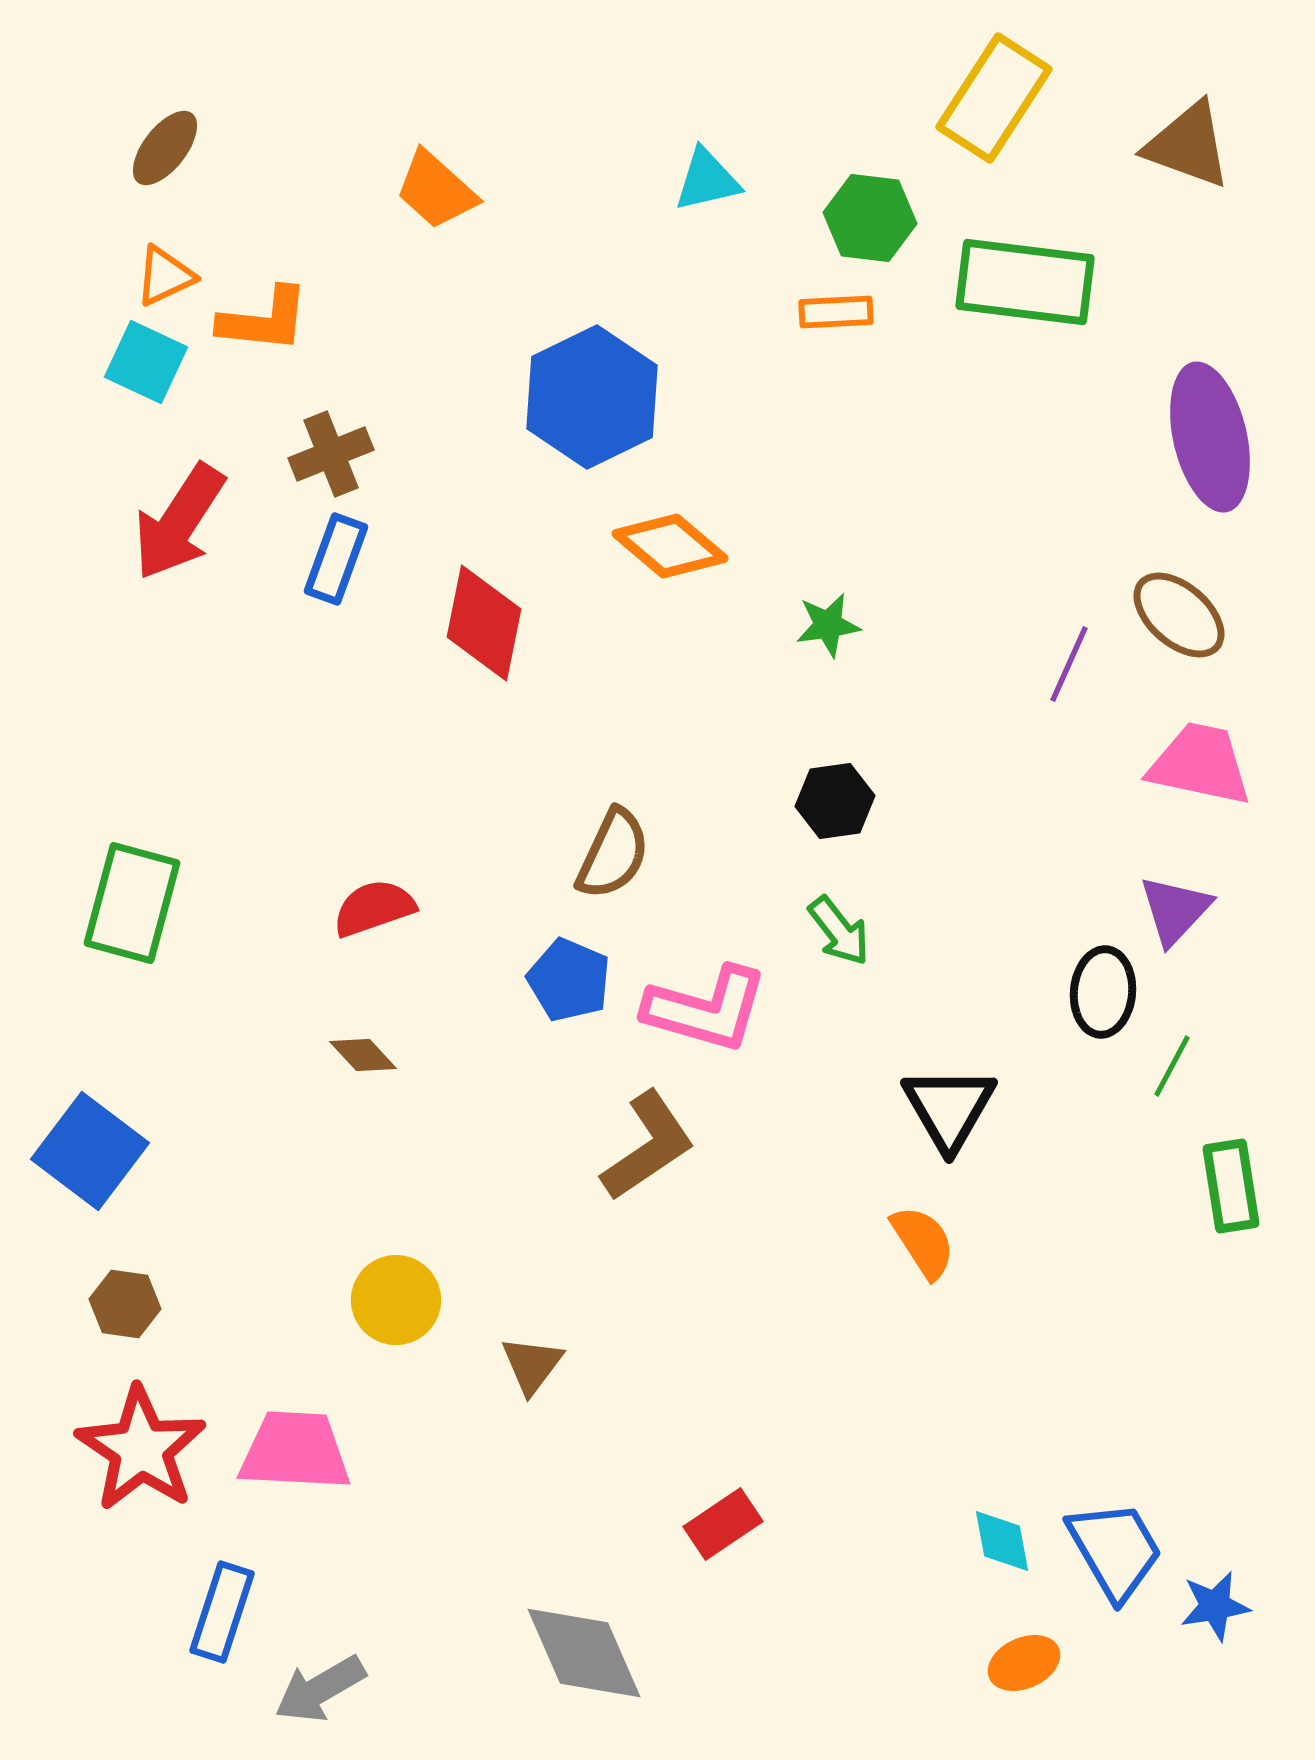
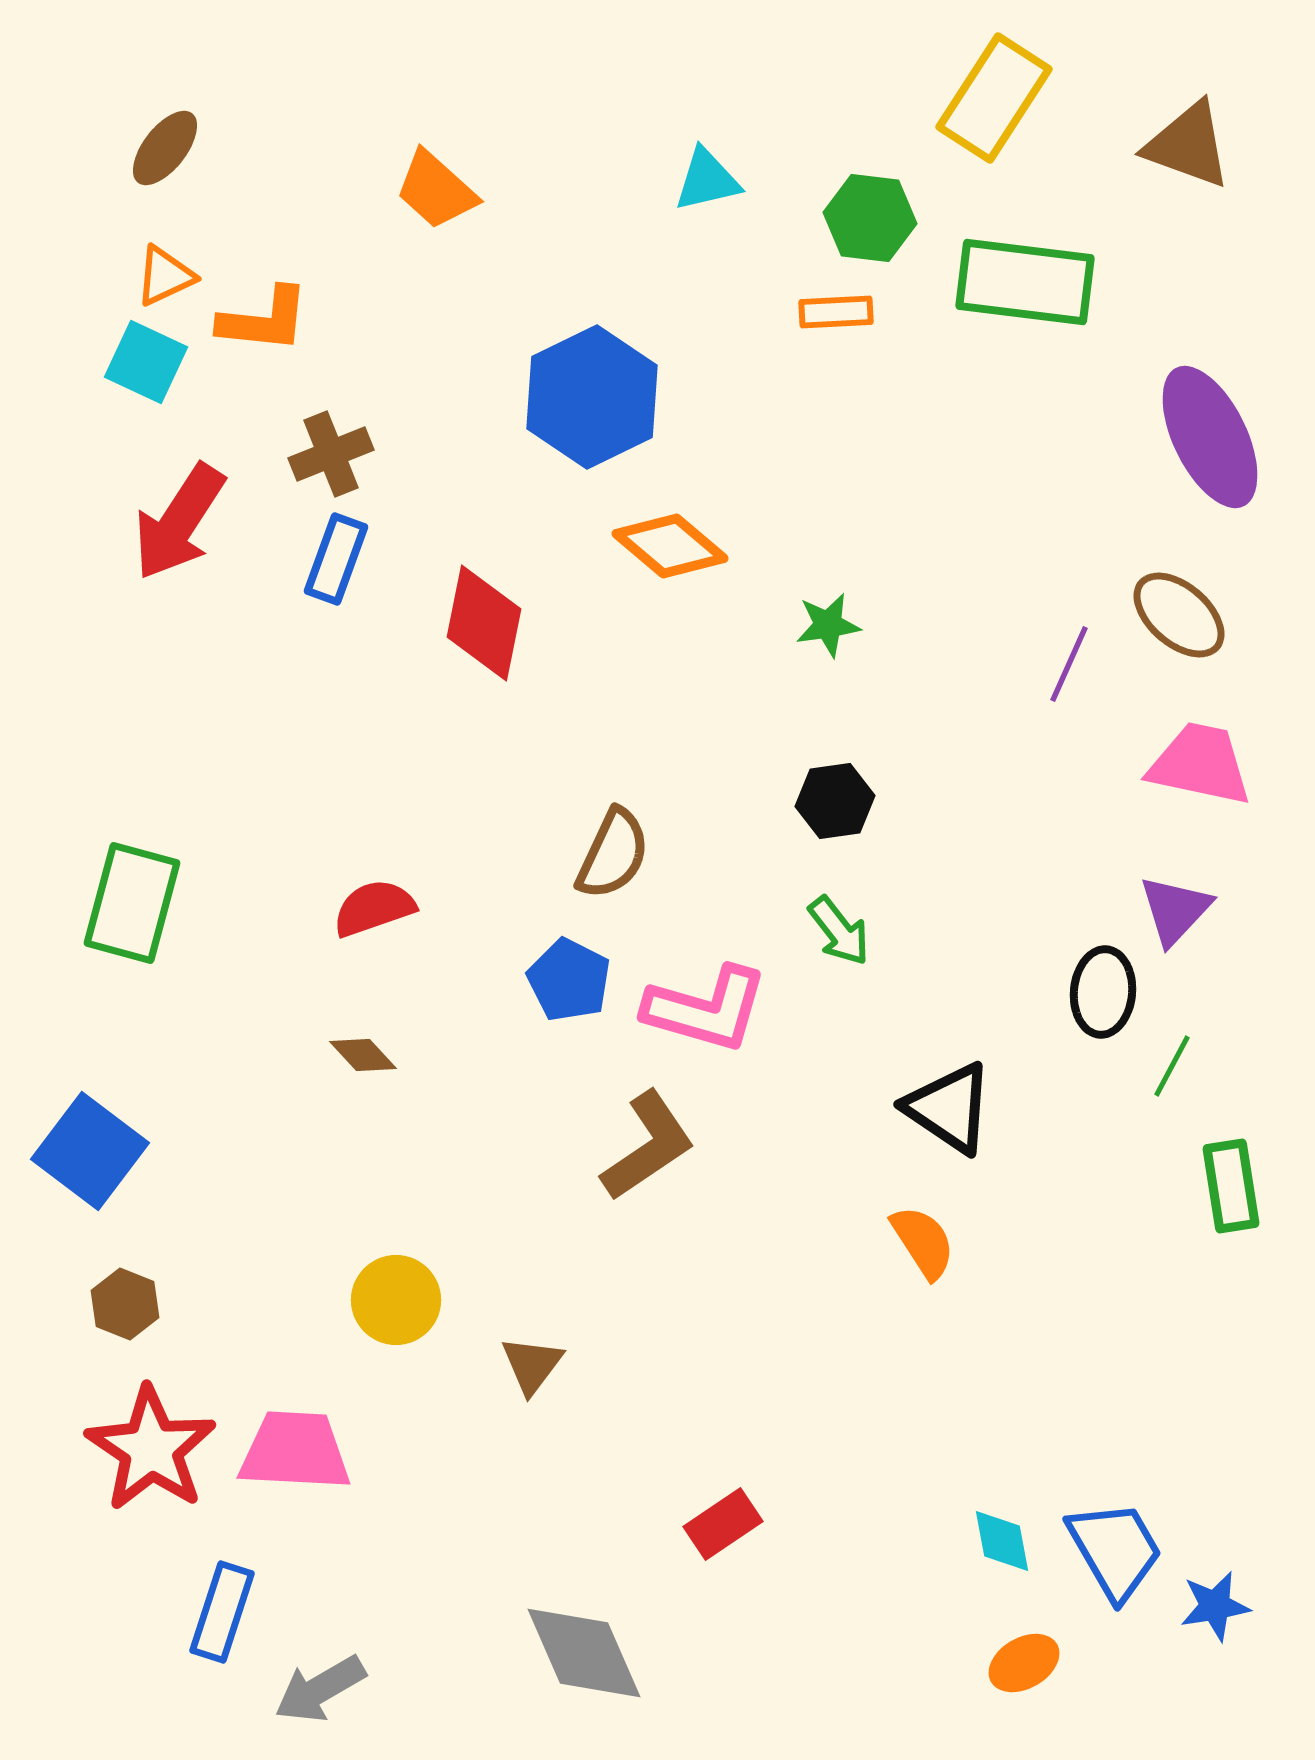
purple ellipse at (1210, 437): rotated 13 degrees counterclockwise
blue pentagon at (569, 980): rotated 4 degrees clockwise
black triangle at (949, 1108): rotated 26 degrees counterclockwise
brown hexagon at (125, 1304): rotated 14 degrees clockwise
red star at (141, 1449): moved 10 px right
orange ellipse at (1024, 1663): rotated 6 degrees counterclockwise
